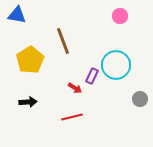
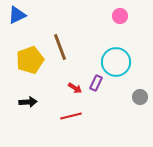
blue triangle: rotated 36 degrees counterclockwise
brown line: moved 3 px left, 6 px down
yellow pentagon: rotated 12 degrees clockwise
cyan circle: moved 3 px up
purple rectangle: moved 4 px right, 7 px down
gray circle: moved 2 px up
red line: moved 1 px left, 1 px up
